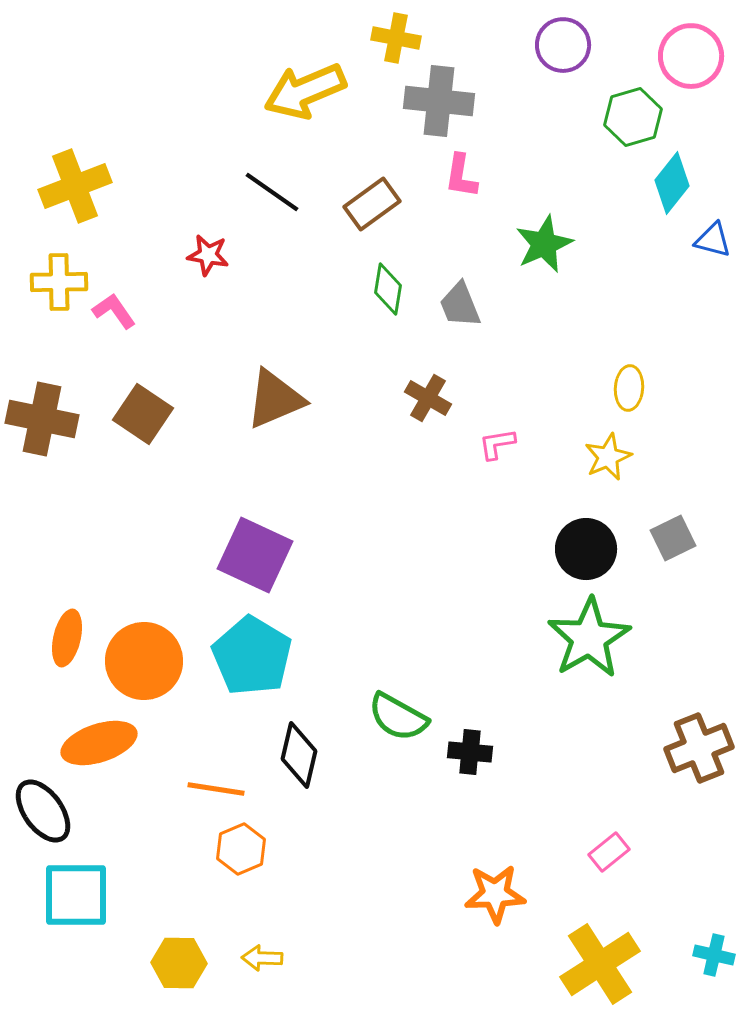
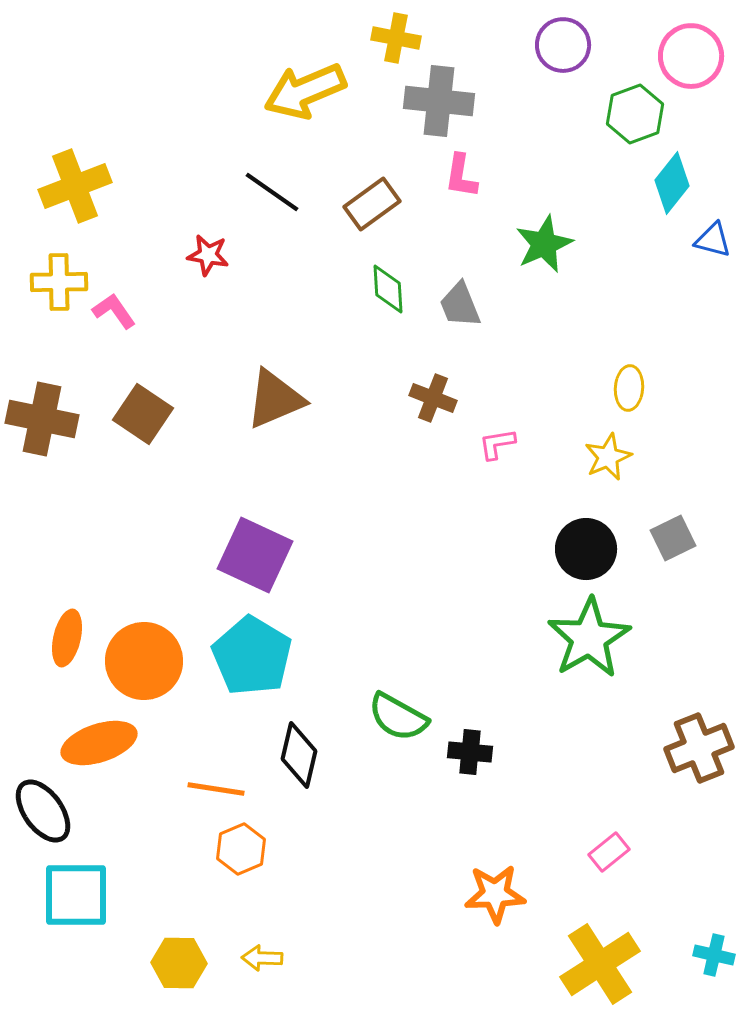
green hexagon at (633, 117): moved 2 px right, 3 px up; rotated 4 degrees counterclockwise
green diamond at (388, 289): rotated 12 degrees counterclockwise
brown cross at (428, 398): moved 5 px right; rotated 9 degrees counterclockwise
